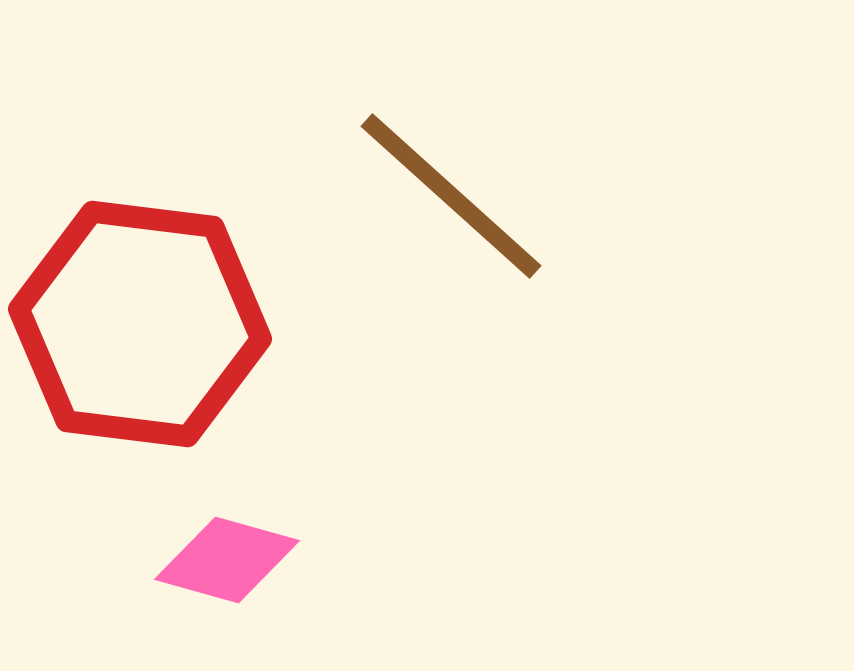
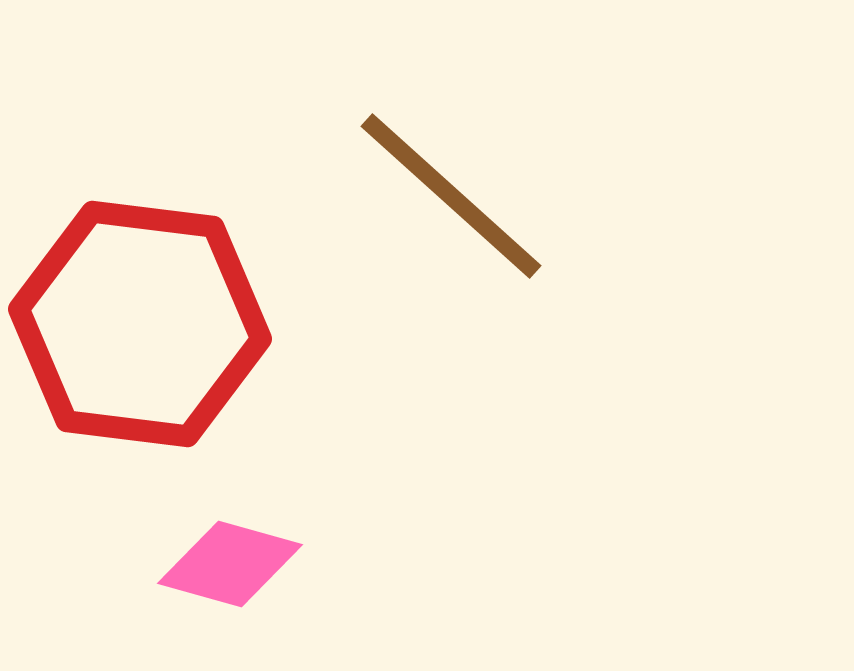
pink diamond: moved 3 px right, 4 px down
